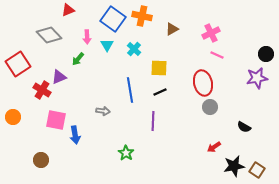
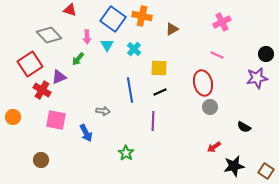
red triangle: moved 2 px right; rotated 40 degrees clockwise
pink cross: moved 11 px right, 11 px up
red square: moved 12 px right
blue arrow: moved 11 px right, 2 px up; rotated 18 degrees counterclockwise
brown square: moved 9 px right, 1 px down
